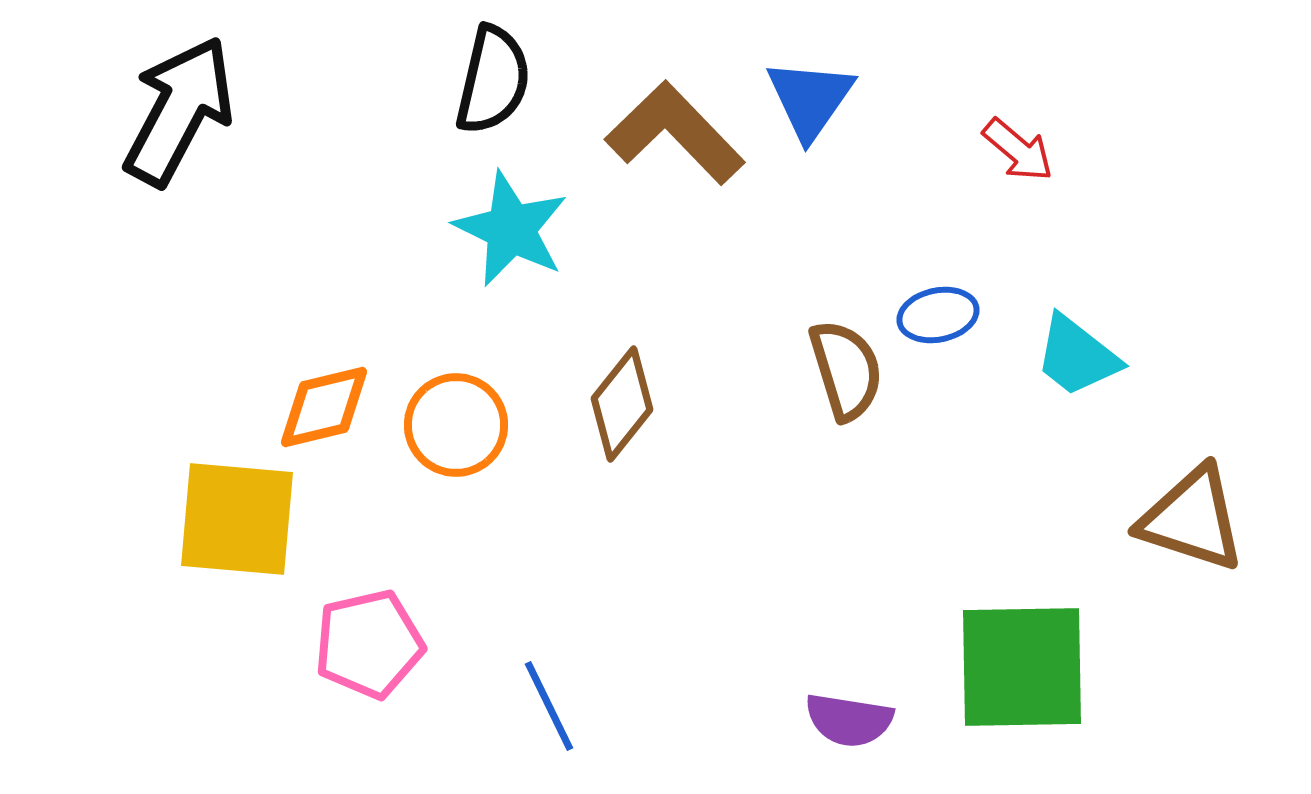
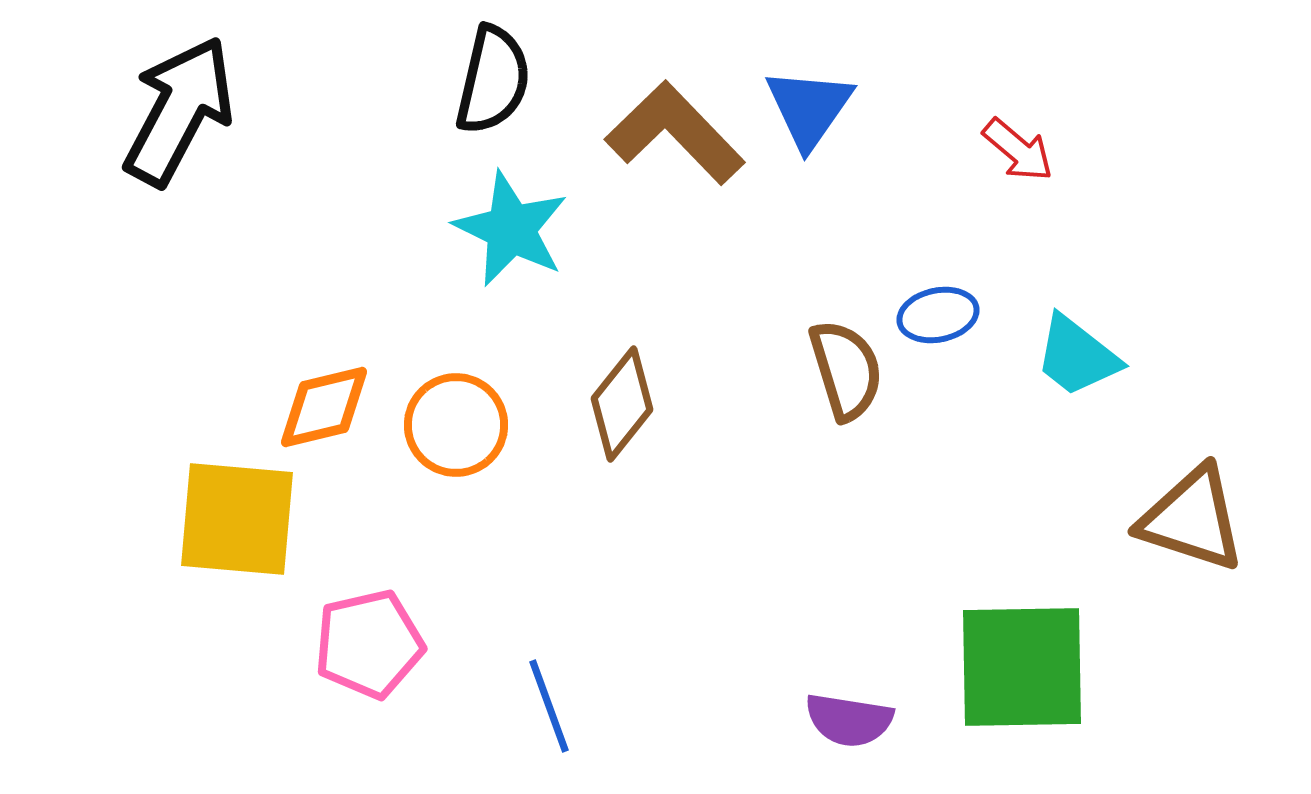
blue triangle: moved 1 px left, 9 px down
blue line: rotated 6 degrees clockwise
